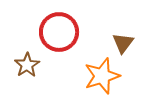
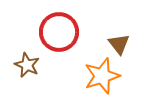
brown triangle: moved 4 px left, 1 px down; rotated 15 degrees counterclockwise
brown star: rotated 15 degrees counterclockwise
